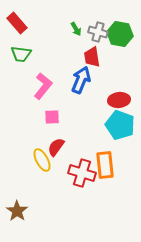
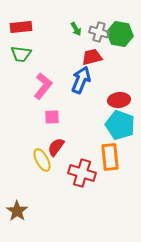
red rectangle: moved 4 px right, 4 px down; rotated 55 degrees counterclockwise
gray cross: moved 1 px right
red trapezoid: rotated 85 degrees clockwise
orange rectangle: moved 5 px right, 8 px up
